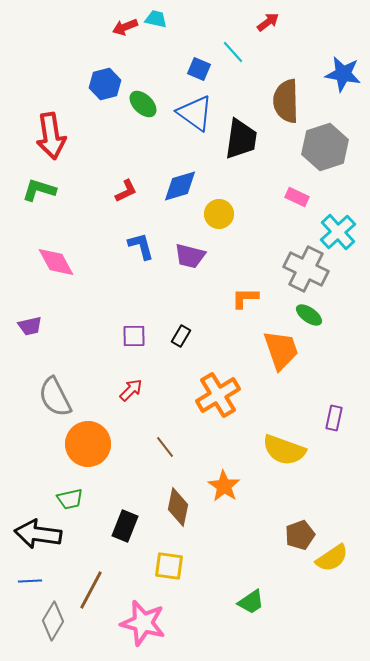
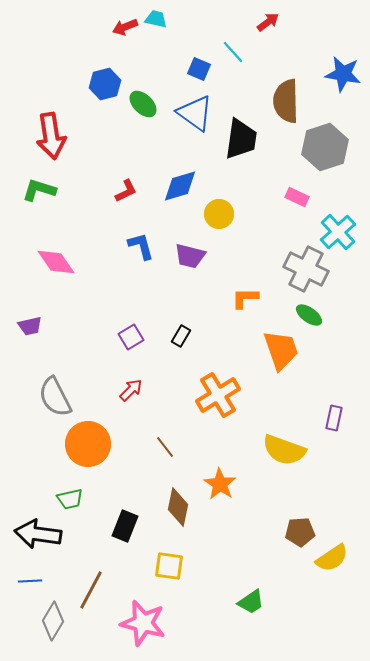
pink diamond at (56, 262): rotated 6 degrees counterclockwise
purple square at (134, 336): moved 3 px left, 1 px down; rotated 30 degrees counterclockwise
orange star at (224, 486): moved 4 px left, 2 px up
brown pentagon at (300, 535): moved 3 px up; rotated 16 degrees clockwise
